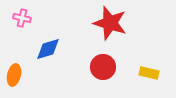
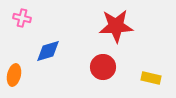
red star: moved 6 px right, 3 px down; rotated 20 degrees counterclockwise
blue diamond: moved 2 px down
yellow rectangle: moved 2 px right, 5 px down
